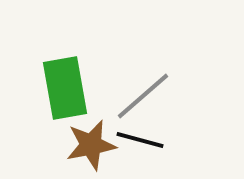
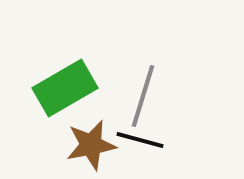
green rectangle: rotated 70 degrees clockwise
gray line: rotated 32 degrees counterclockwise
